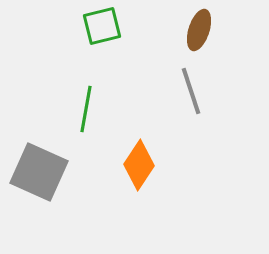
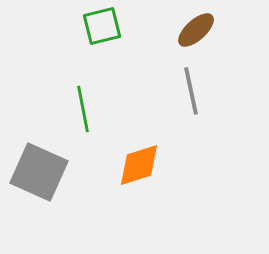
brown ellipse: moved 3 px left; rotated 30 degrees clockwise
gray line: rotated 6 degrees clockwise
green line: moved 3 px left; rotated 21 degrees counterclockwise
orange diamond: rotated 39 degrees clockwise
